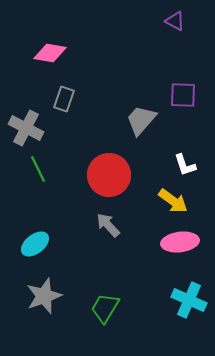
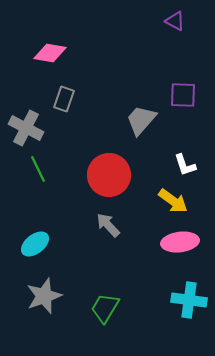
cyan cross: rotated 16 degrees counterclockwise
